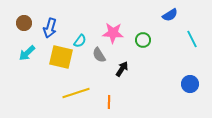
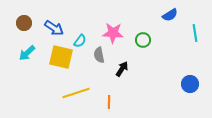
blue arrow: moved 4 px right; rotated 72 degrees counterclockwise
cyan line: moved 3 px right, 6 px up; rotated 18 degrees clockwise
gray semicircle: rotated 21 degrees clockwise
